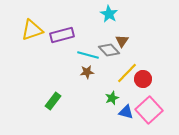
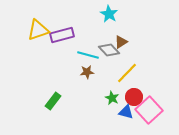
yellow triangle: moved 6 px right
brown triangle: moved 1 px left, 1 px down; rotated 24 degrees clockwise
red circle: moved 9 px left, 18 px down
green star: rotated 24 degrees counterclockwise
